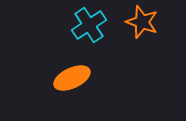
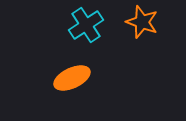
cyan cross: moved 3 px left
